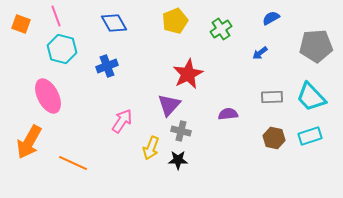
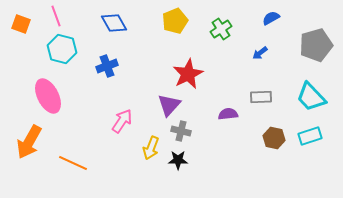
gray pentagon: moved 1 px up; rotated 12 degrees counterclockwise
gray rectangle: moved 11 px left
